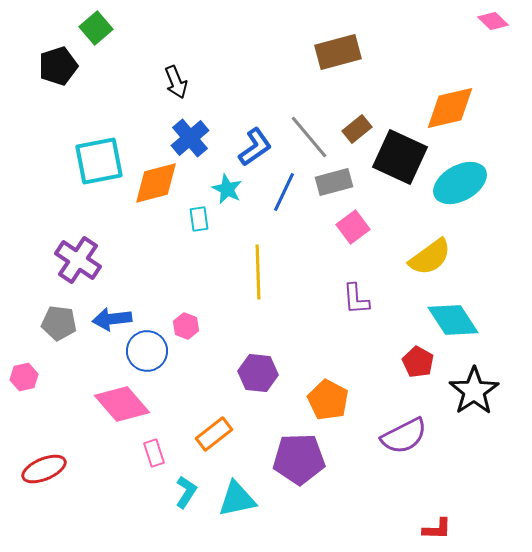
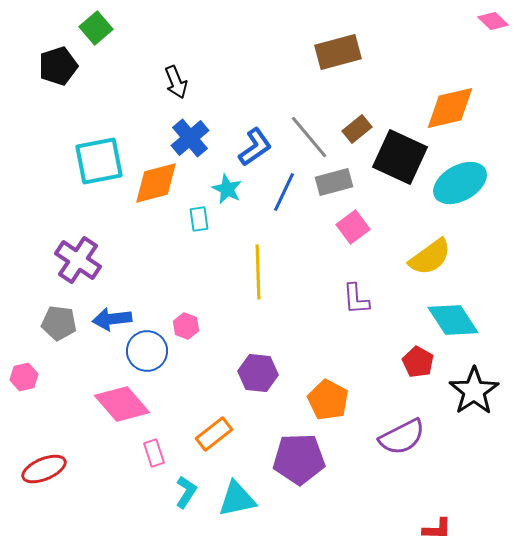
purple semicircle at (404, 436): moved 2 px left, 1 px down
